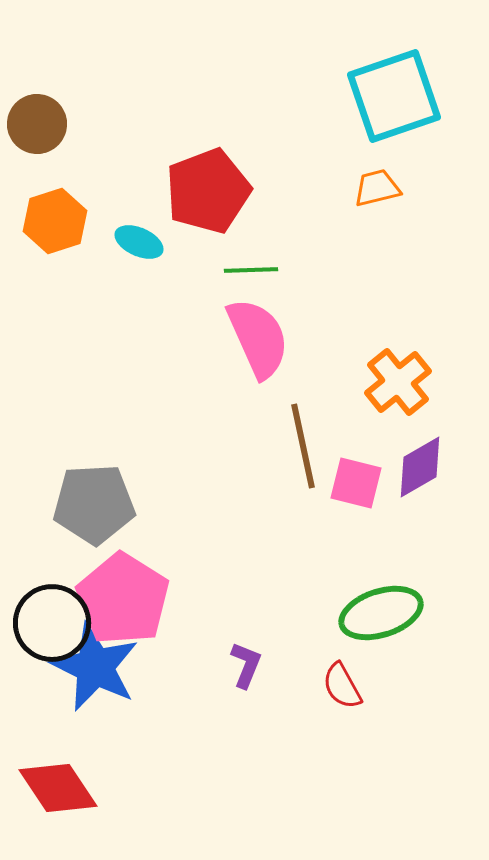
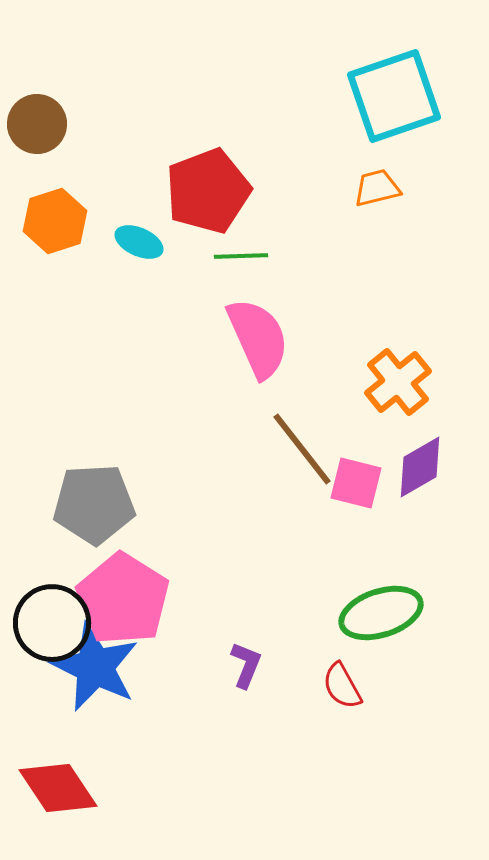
green line: moved 10 px left, 14 px up
brown line: moved 1 px left, 3 px down; rotated 26 degrees counterclockwise
